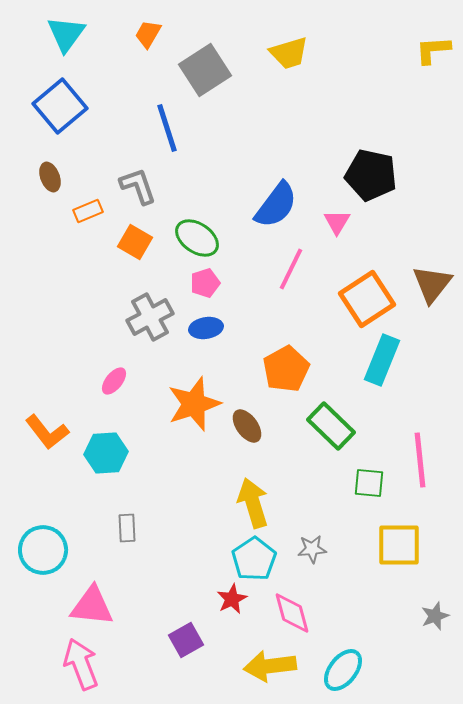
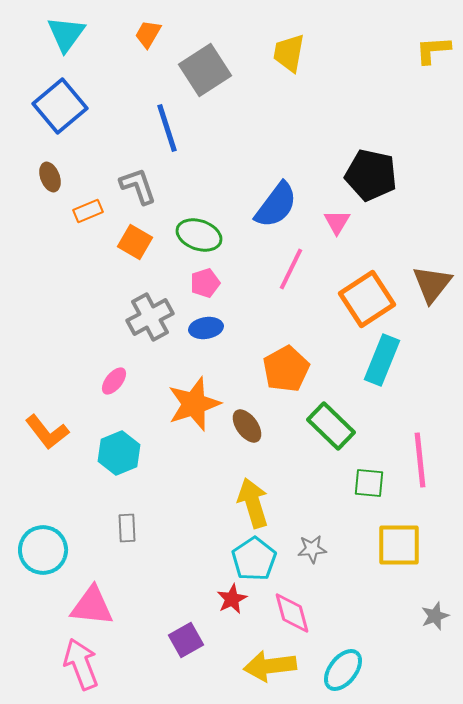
yellow trapezoid at (289, 53): rotated 117 degrees clockwise
green ellipse at (197, 238): moved 2 px right, 3 px up; rotated 15 degrees counterclockwise
cyan hexagon at (106, 453): moved 13 px right; rotated 18 degrees counterclockwise
